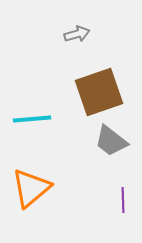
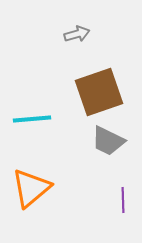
gray trapezoid: moved 3 px left; rotated 12 degrees counterclockwise
